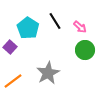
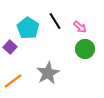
green circle: moved 1 px up
